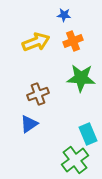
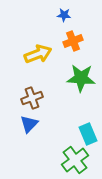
yellow arrow: moved 2 px right, 12 px down
brown cross: moved 6 px left, 4 px down
blue triangle: rotated 12 degrees counterclockwise
